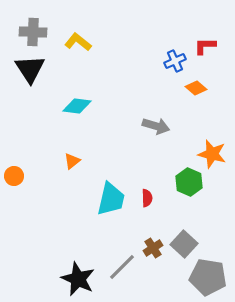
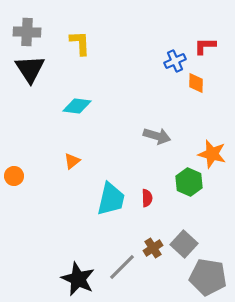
gray cross: moved 6 px left
yellow L-shape: moved 2 px right, 1 px down; rotated 48 degrees clockwise
orange diamond: moved 5 px up; rotated 50 degrees clockwise
gray arrow: moved 1 px right, 10 px down
